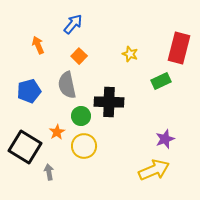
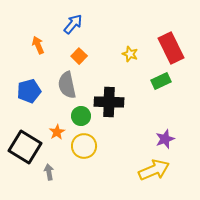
red rectangle: moved 8 px left; rotated 40 degrees counterclockwise
